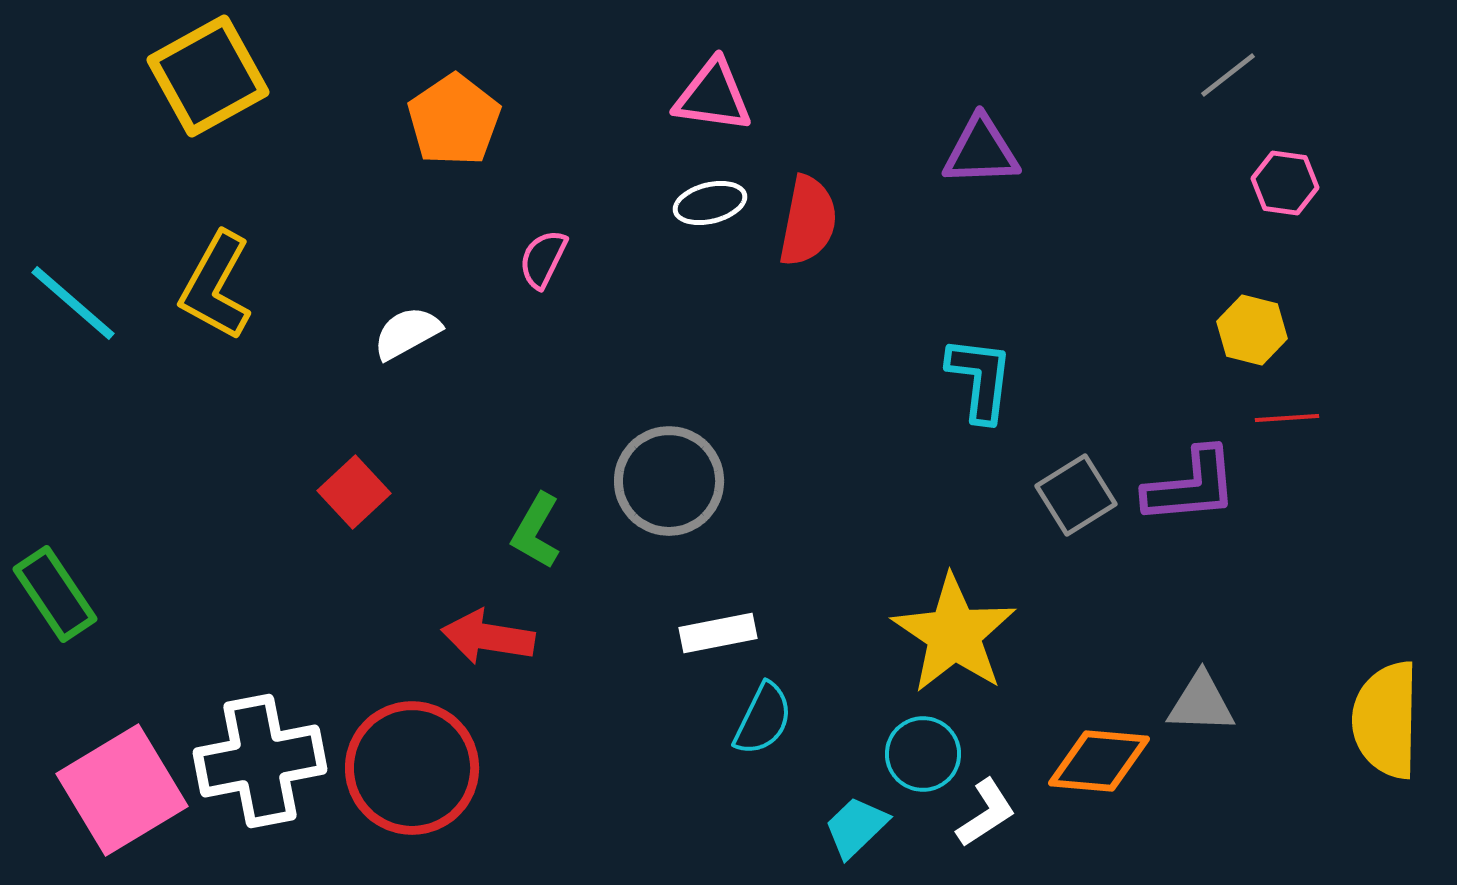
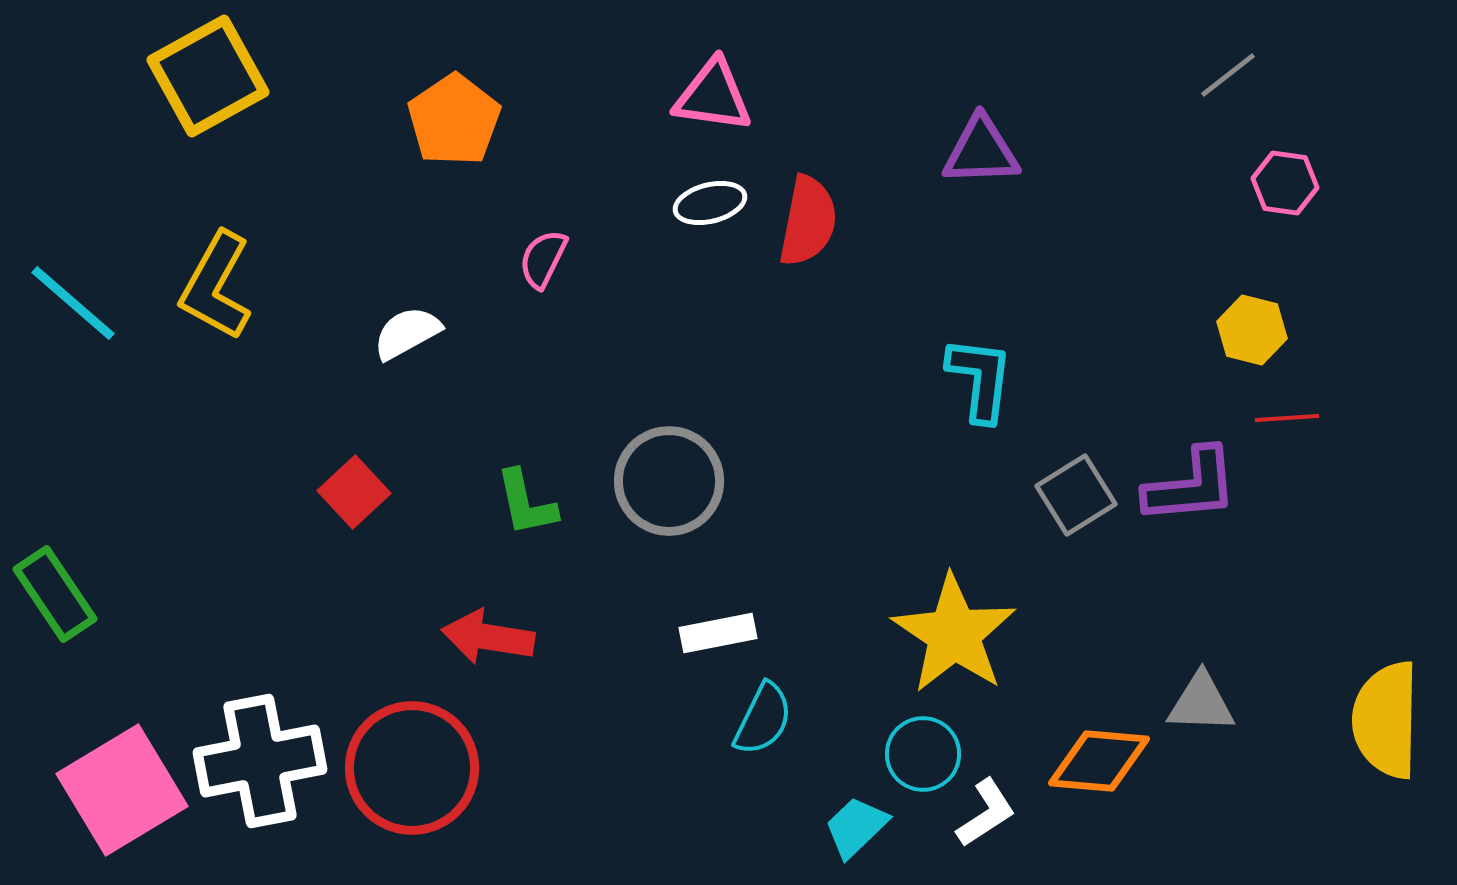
green L-shape: moved 10 px left, 28 px up; rotated 42 degrees counterclockwise
